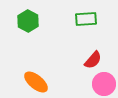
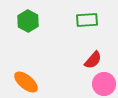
green rectangle: moved 1 px right, 1 px down
orange ellipse: moved 10 px left
